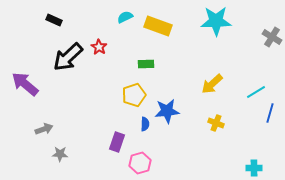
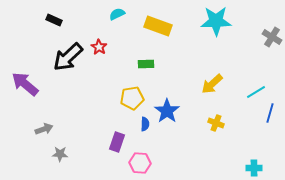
cyan semicircle: moved 8 px left, 3 px up
yellow pentagon: moved 2 px left, 3 px down; rotated 10 degrees clockwise
blue star: rotated 30 degrees counterclockwise
pink hexagon: rotated 20 degrees clockwise
